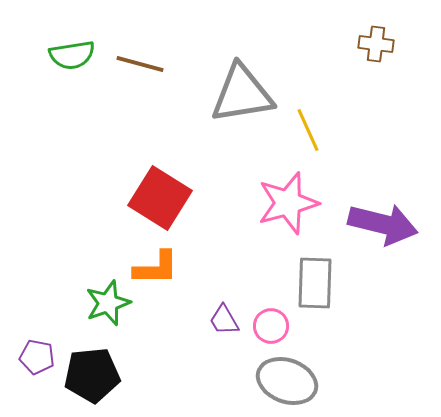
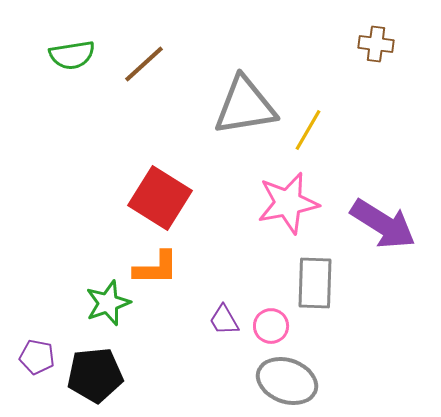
brown line: moved 4 px right; rotated 57 degrees counterclockwise
gray triangle: moved 3 px right, 12 px down
yellow line: rotated 54 degrees clockwise
pink star: rotated 4 degrees clockwise
purple arrow: rotated 18 degrees clockwise
black pentagon: moved 3 px right
